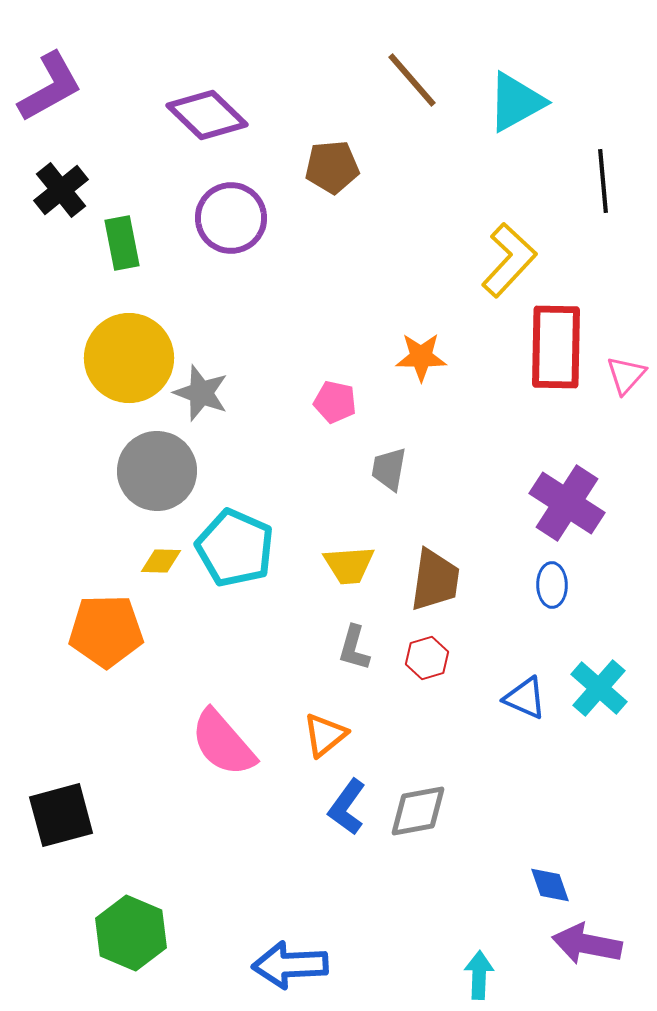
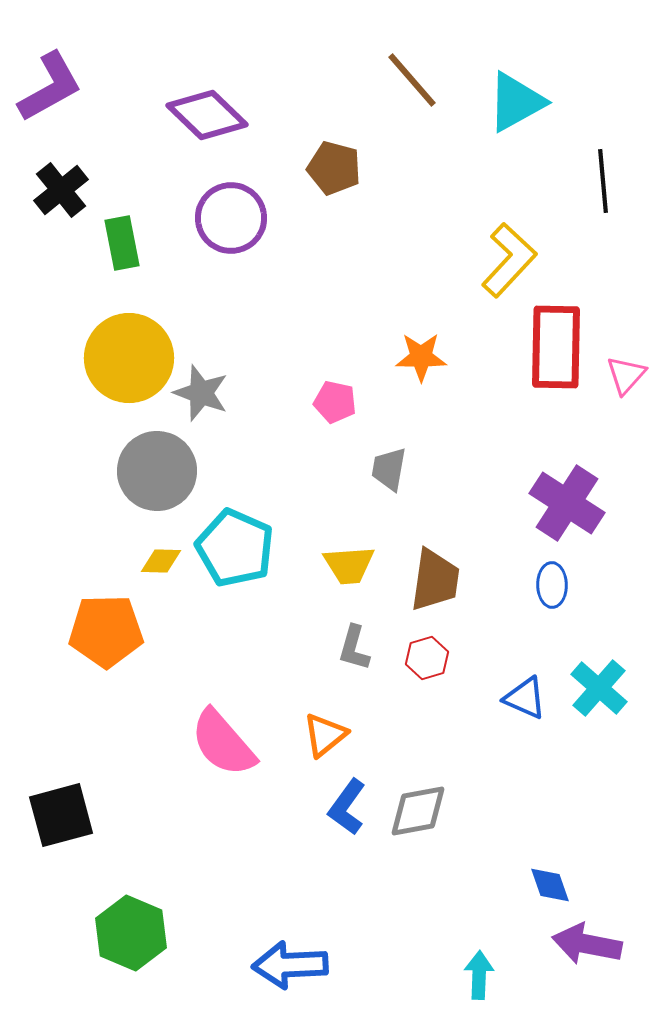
brown pentagon: moved 2 px right, 1 px down; rotated 20 degrees clockwise
